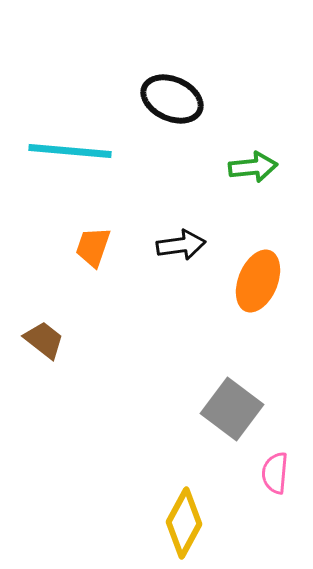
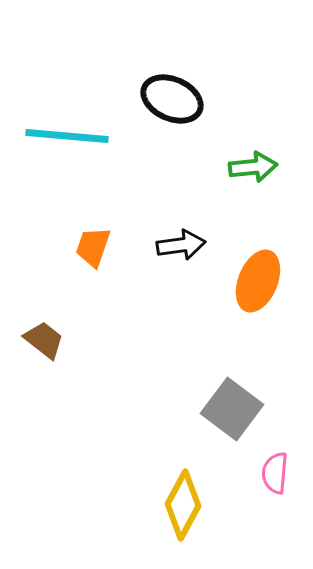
cyan line: moved 3 px left, 15 px up
yellow diamond: moved 1 px left, 18 px up
